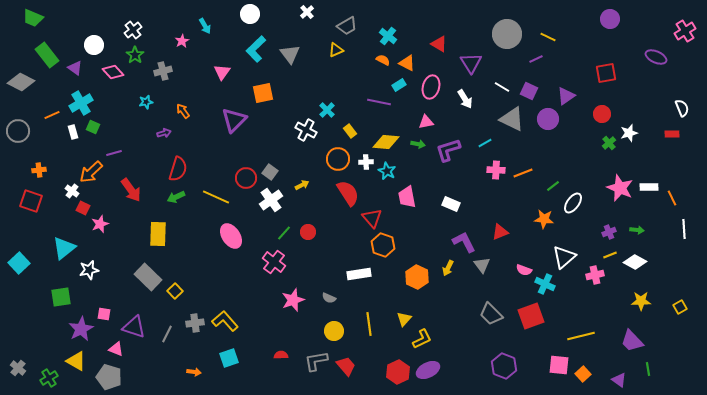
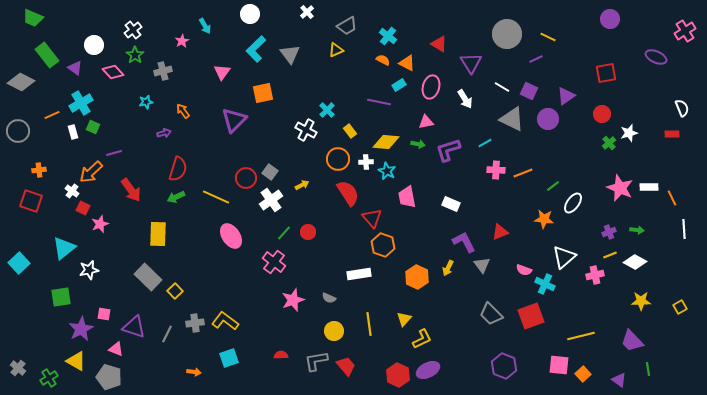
yellow L-shape at (225, 321): rotated 12 degrees counterclockwise
red hexagon at (398, 372): moved 3 px down; rotated 10 degrees counterclockwise
